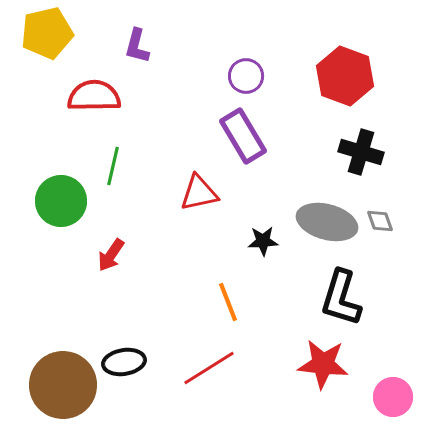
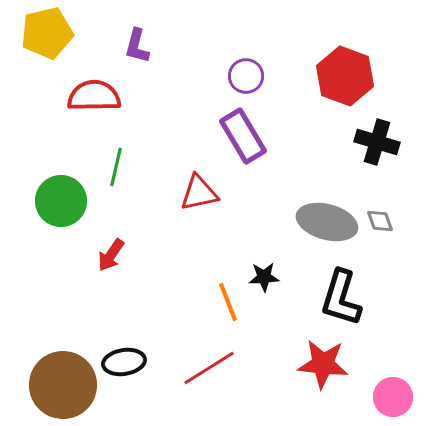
black cross: moved 16 px right, 10 px up
green line: moved 3 px right, 1 px down
black star: moved 1 px right, 36 px down
